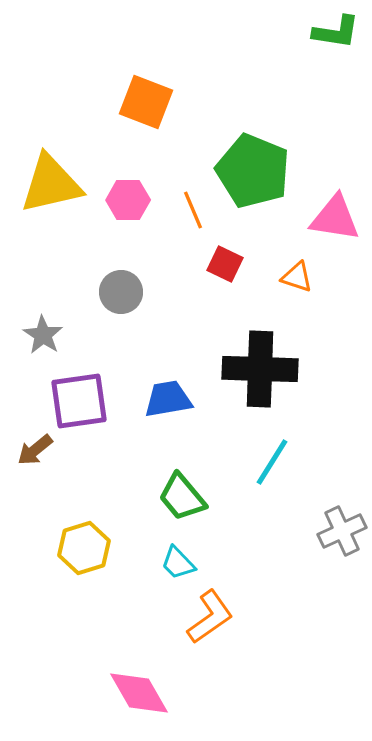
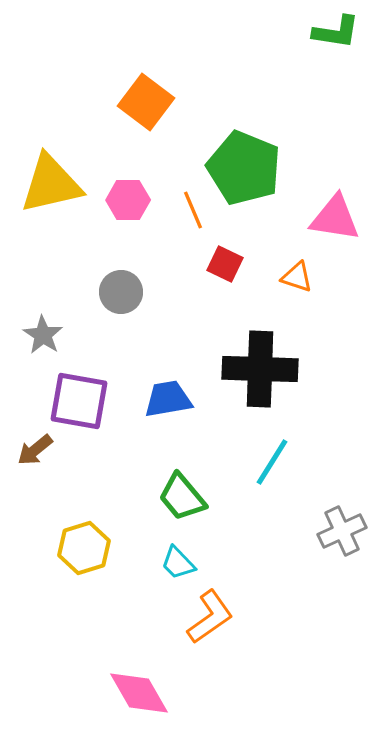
orange square: rotated 16 degrees clockwise
green pentagon: moved 9 px left, 3 px up
purple square: rotated 18 degrees clockwise
